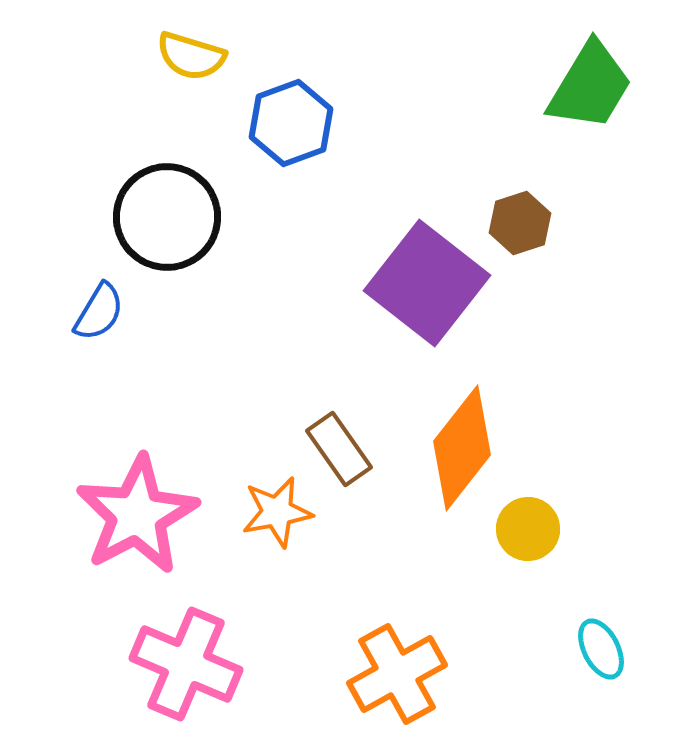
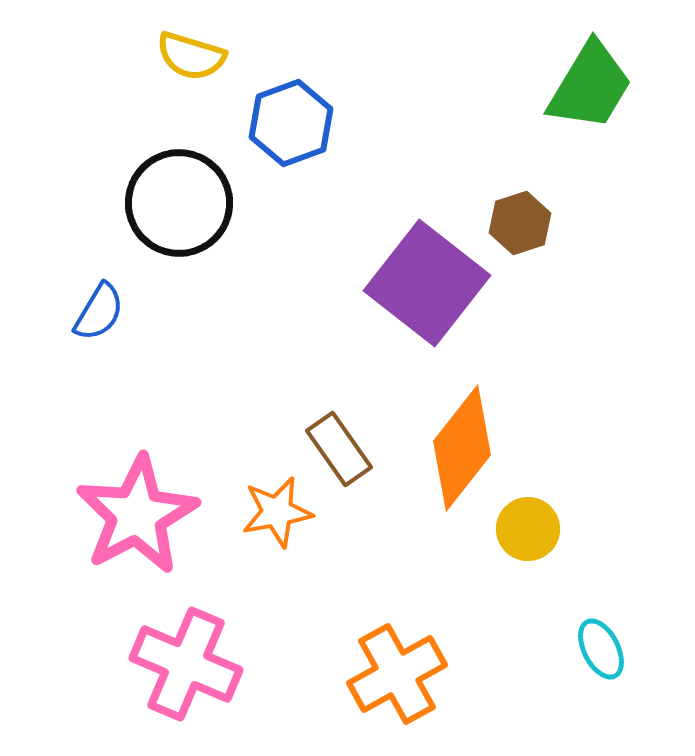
black circle: moved 12 px right, 14 px up
